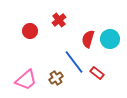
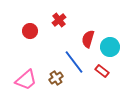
cyan circle: moved 8 px down
red rectangle: moved 5 px right, 2 px up
